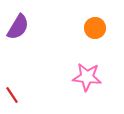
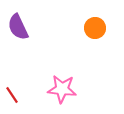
purple semicircle: rotated 124 degrees clockwise
pink star: moved 25 px left, 12 px down
